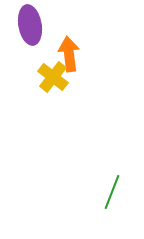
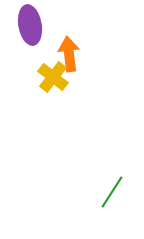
green line: rotated 12 degrees clockwise
